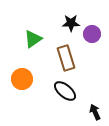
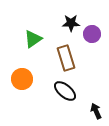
black arrow: moved 1 px right, 1 px up
